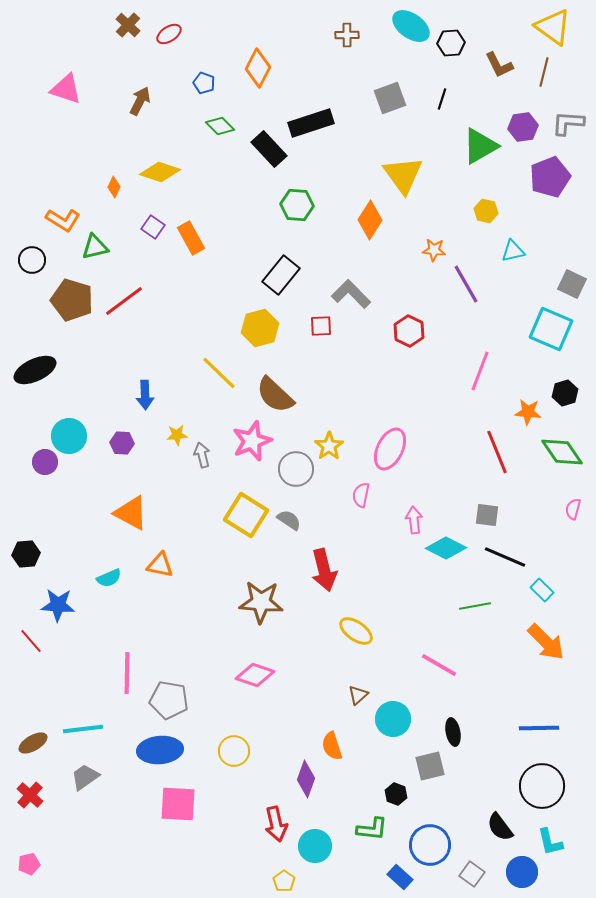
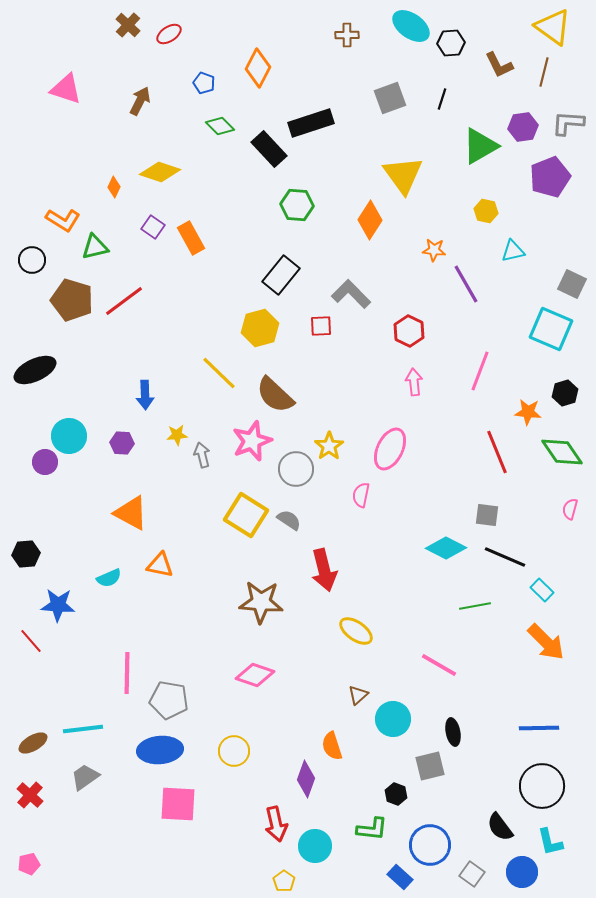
pink semicircle at (573, 509): moved 3 px left
pink arrow at (414, 520): moved 138 px up
